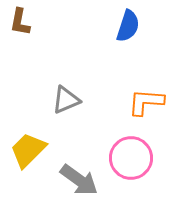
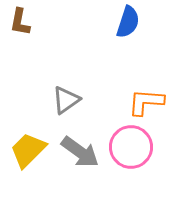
blue semicircle: moved 4 px up
gray triangle: rotated 12 degrees counterclockwise
pink circle: moved 11 px up
gray arrow: moved 1 px right, 28 px up
